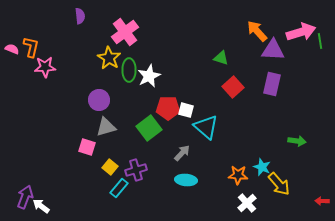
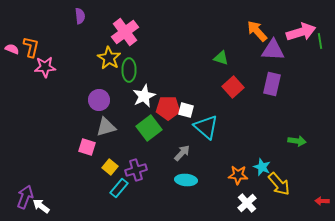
white star: moved 5 px left, 20 px down
